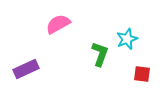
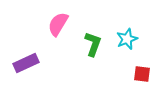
pink semicircle: rotated 30 degrees counterclockwise
green L-shape: moved 7 px left, 10 px up
purple rectangle: moved 6 px up
